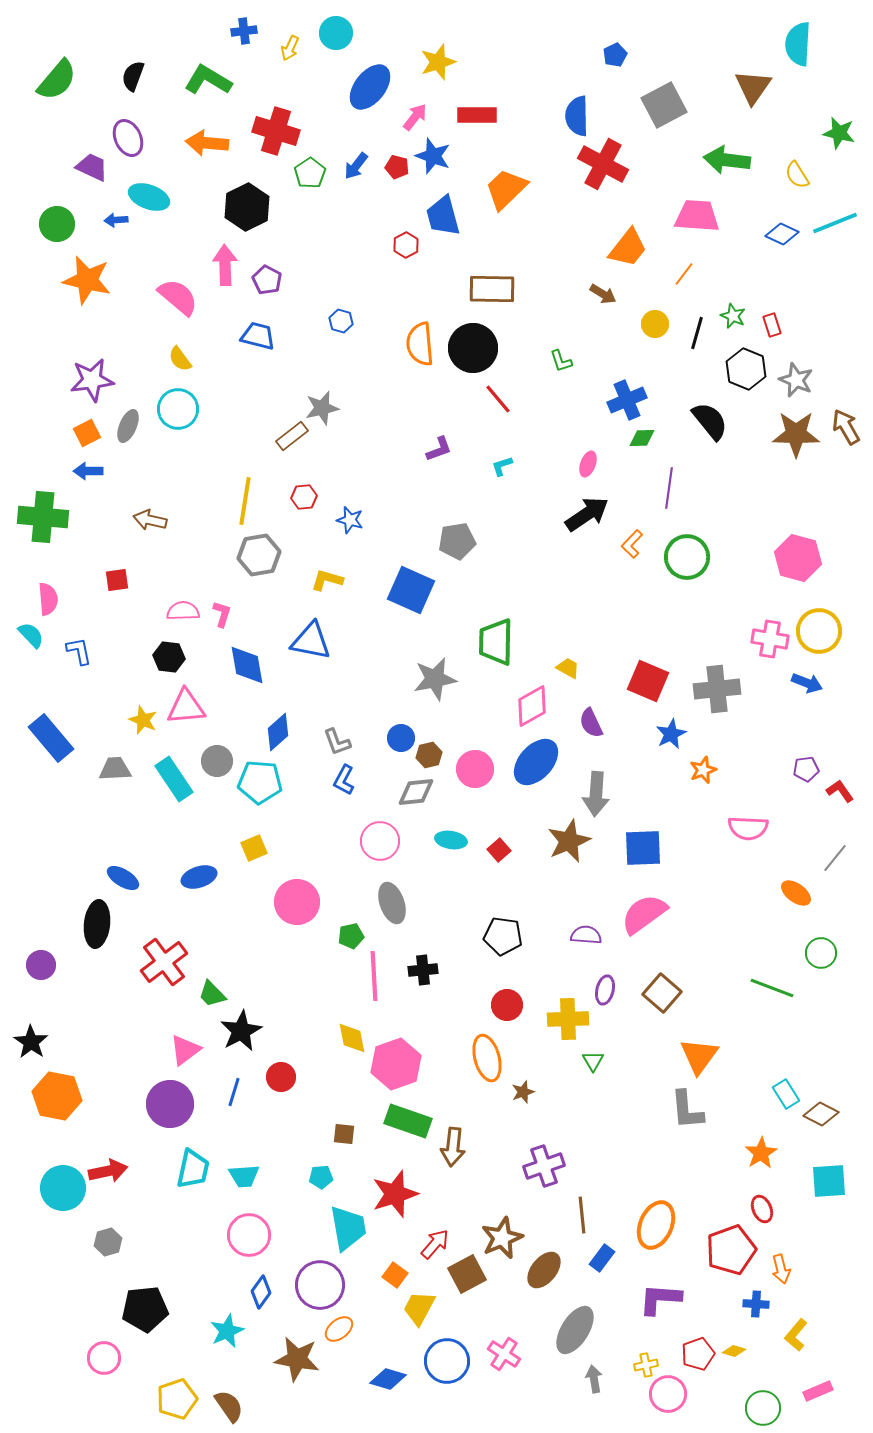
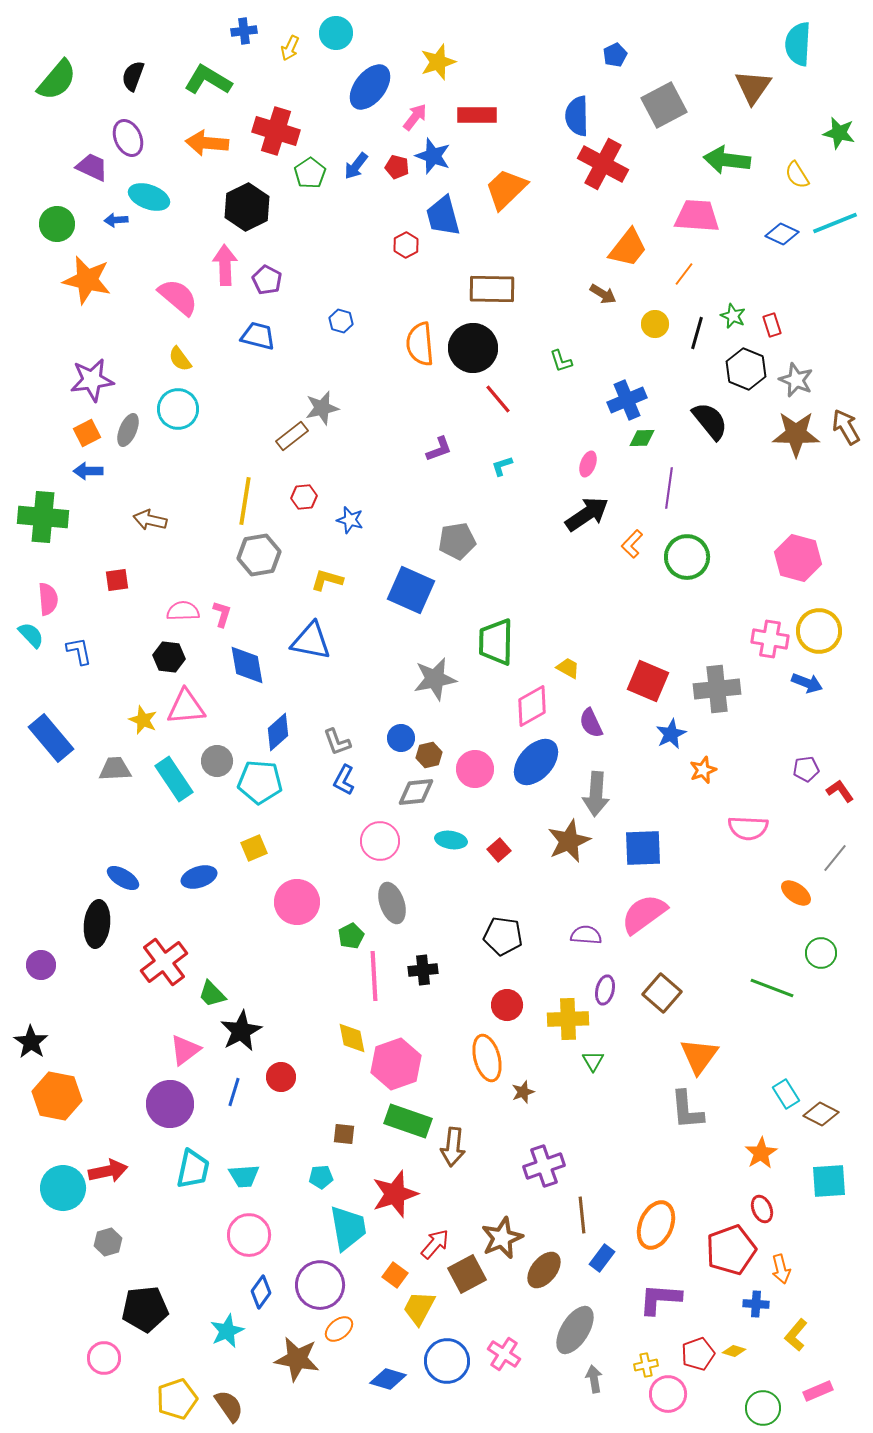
gray ellipse at (128, 426): moved 4 px down
green pentagon at (351, 936): rotated 15 degrees counterclockwise
